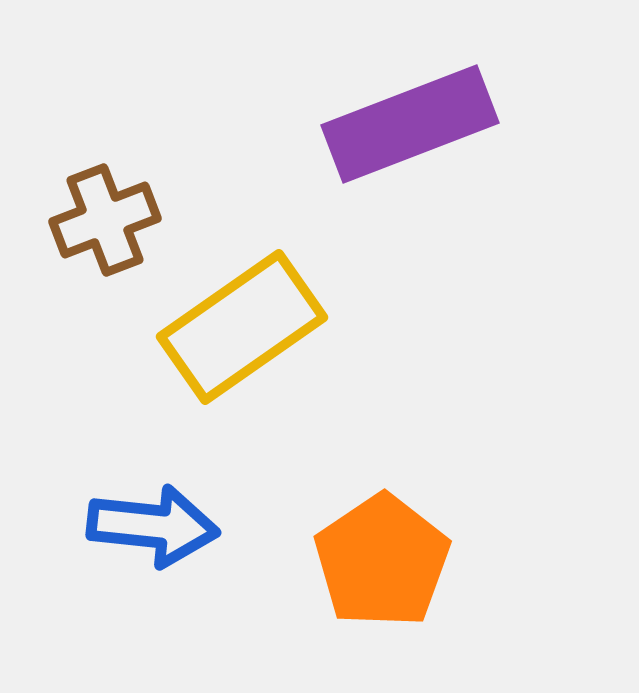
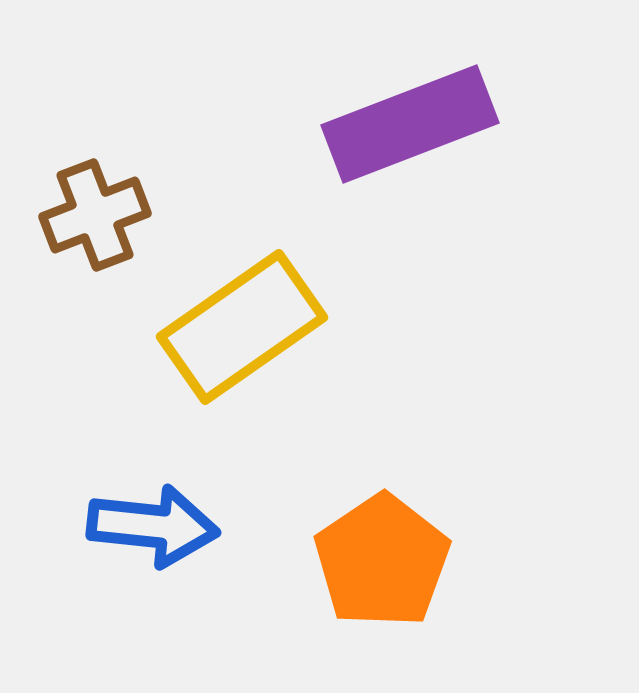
brown cross: moved 10 px left, 5 px up
